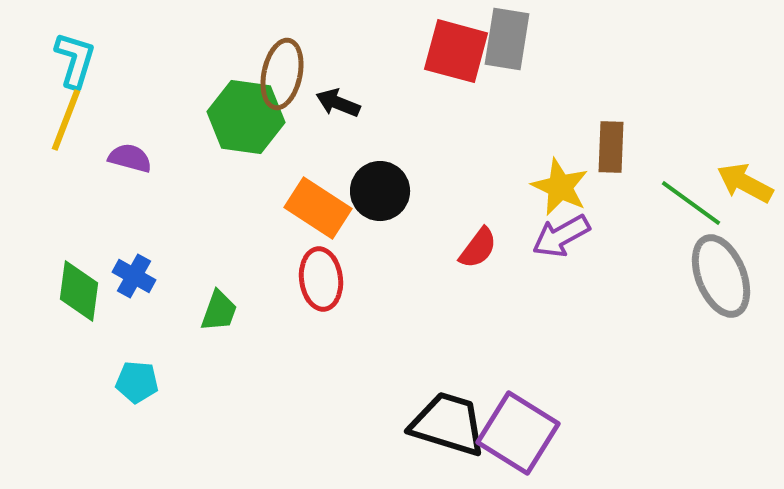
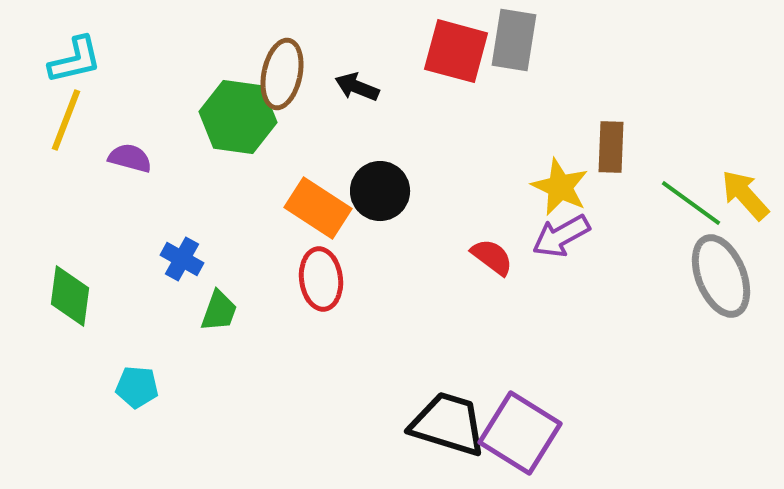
gray rectangle: moved 7 px right, 1 px down
cyan L-shape: rotated 60 degrees clockwise
black arrow: moved 19 px right, 16 px up
green hexagon: moved 8 px left
yellow arrow: moved 12 px down; rotated 20 degrees clockwise
red semicircle: moved 14 px right, 9 px down; rotated 90 degrees counterclockwise
blue cross: moved 48 px right, 17 px up
green diamond: moved 9 px left, 5 px down
cyan pentagon: moved 5 px down
purple square: moved 2 px right
